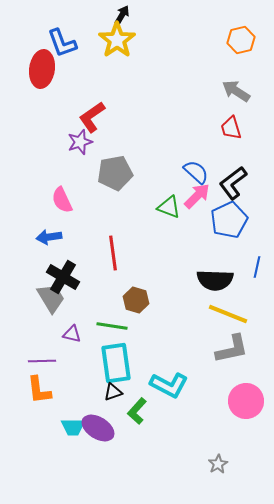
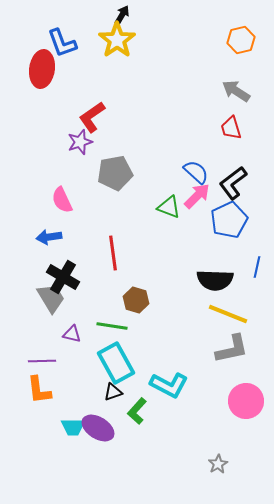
cyan rectangle: rotated 21 degrees counterclockwise
